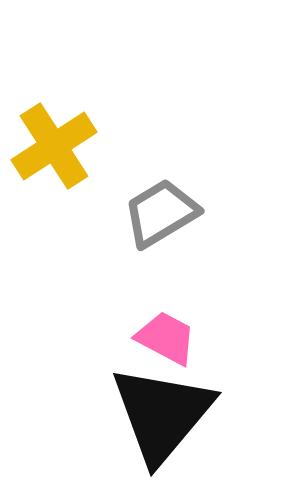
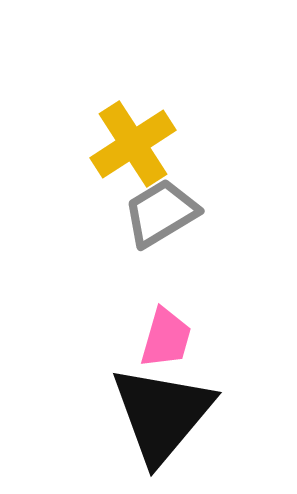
yellow cross: moved 79 px right, 2 px up
pink trapezoid: rotated 78 degrees clockwise
